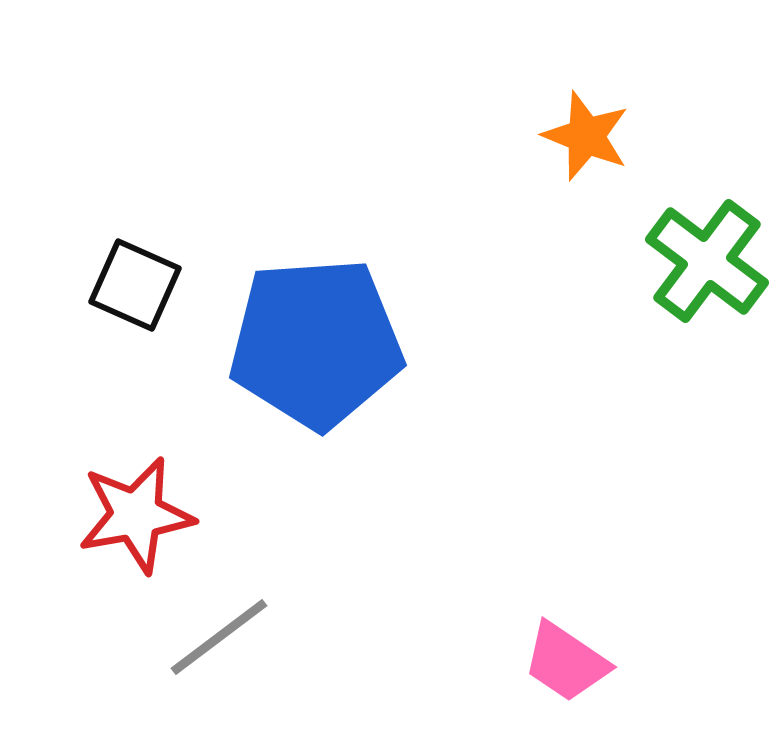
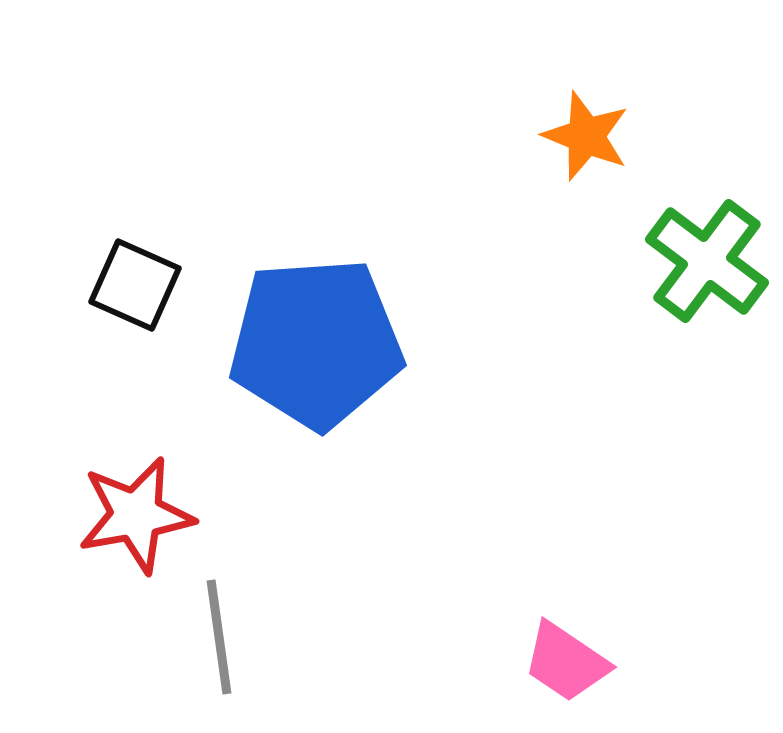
gray line: rotated 61 degrees counterclockwise
